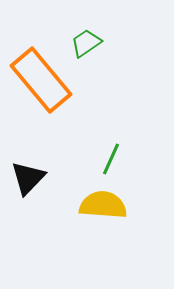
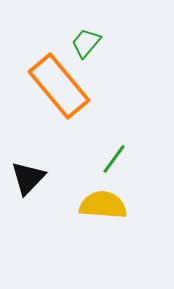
green trapezoid: rotated 16 degrees counterclockwise
orange rectangle: moved 18 px right, 6 px down
green line: moved 3 px right; rotated 12 degrees clockwise
